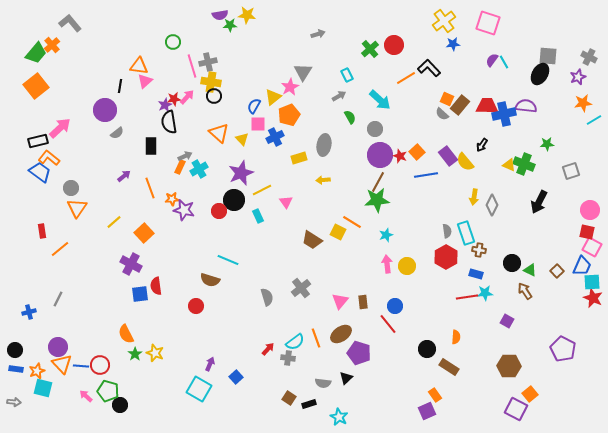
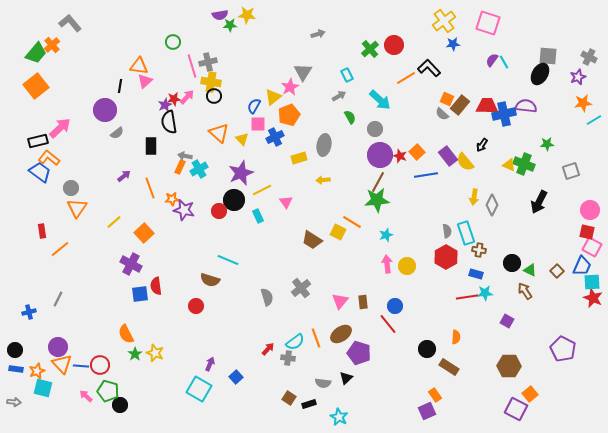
gray arrow at (185, 156): rotated 144 degrees counterclockwise
